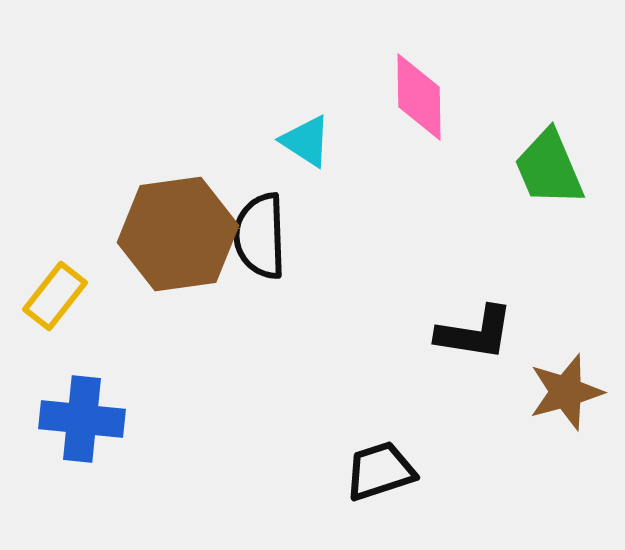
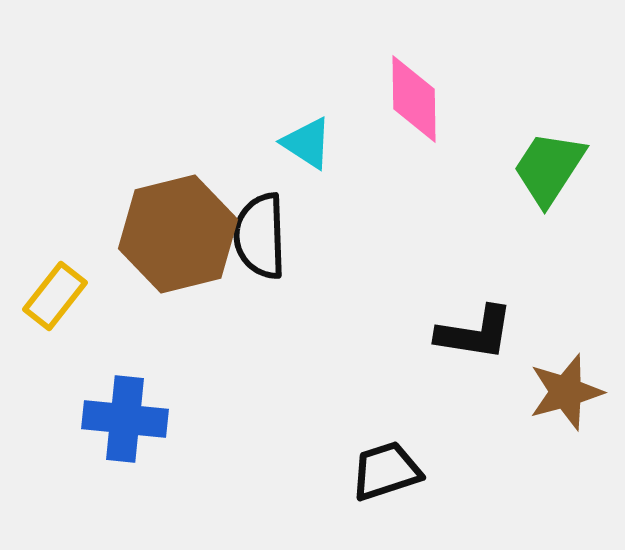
pink diamond: moved 5 px left, 2 px down
cyan triangle: moved 1 px right, 2 px down
green trapezoid: rotated 56 degrees clockwise
brown hexagon: rotated 6 degrees counterclockwise
blue cross: moved 43 px right
black trapezoid: moved 6 px right
